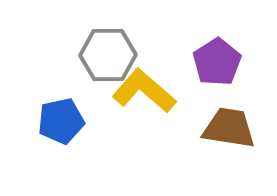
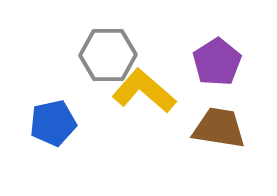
blue pentagon: moved 8 px left, 2 px down
brown trapezoid: moved 10 px left
